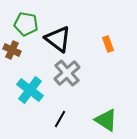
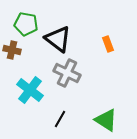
brown cross: rotated 12 degrees counterclockwise
gray cross: rotated 24 degrees counterclockwise
